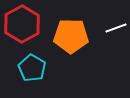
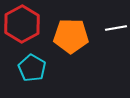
white line: rotated 10 degrees clockwise
